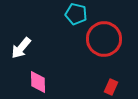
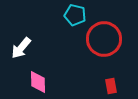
cyan pentagon: moved 1 px left, 1 px down
red rectangle: moved 1 px up; rotated 35 degrees counterclockwise
